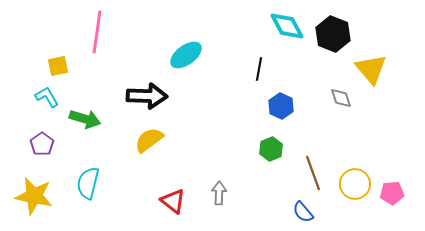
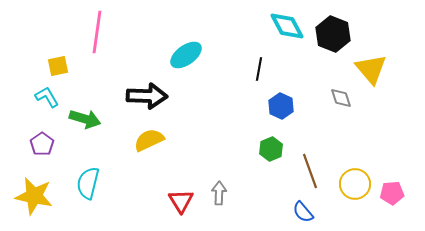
yellow semicircle: rotated 12 degrees clockwise
brown line: moved 3 px left, 2 px up
red triangle: moved 8 px right; rotated 20 degrees clockwise
